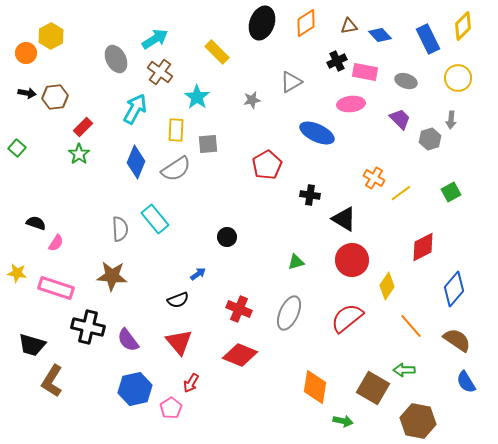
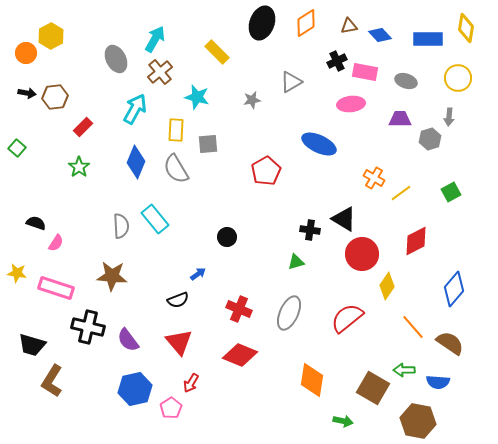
yellow diamond at (463, 26): moved 3 px right, 2 px down; rotated 36 degrees counterclockwise
cyan arrow at (155, 39): rotated 28 degrees counterclockwise
blue rectangle at (428, 39): rotated 64 degrees counterclockwise
brown cross at (160, 72): rotated 15 degrees clockwise
cyan star at (197, 97): rotated 20 degrees counterclockwise
purple trapezoid at (400, 119): rotated 45 degrees counterclockwise
gray arrow at (451, 120): moved 2 px left, 3 px up
blue ellipse at (317, 133): moved 2 px right, 11 px down
green star at (79, 154): moved 13 px down
red pentagon at (267, 165): moved 1 px left, 6 px down
gray semicircle at (176, 169): rotated 92 degrees clockwise
black cross at (310, 195): moved 35 px down
gray semicircle at (120, 229): moved 1 px right, 3 px up
red diamond at (423, 247): moved 7 px left, 6 px up
red circle at (352, 260): moved 10 px right, 6 px up
orange line at (411, 326): moved 2 px right, 1 px down
brown semicircle at (457, 340): moved 7 px left, 3 px down
blue semicircle at (466, 382): moved 28 px left; rotated 55 degrees counterclockwise
orange diamond at (315, 387): moved 3 px left, 7 px up
